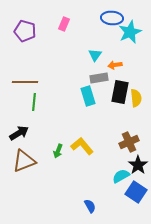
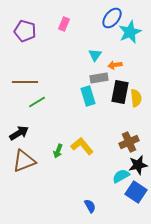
blue ellipse: rotated 55 degrees counterclockwise
green line: moved 3 px right; rotated 54 degrees clockwise
black star: rotated 24 degrees clockwise
